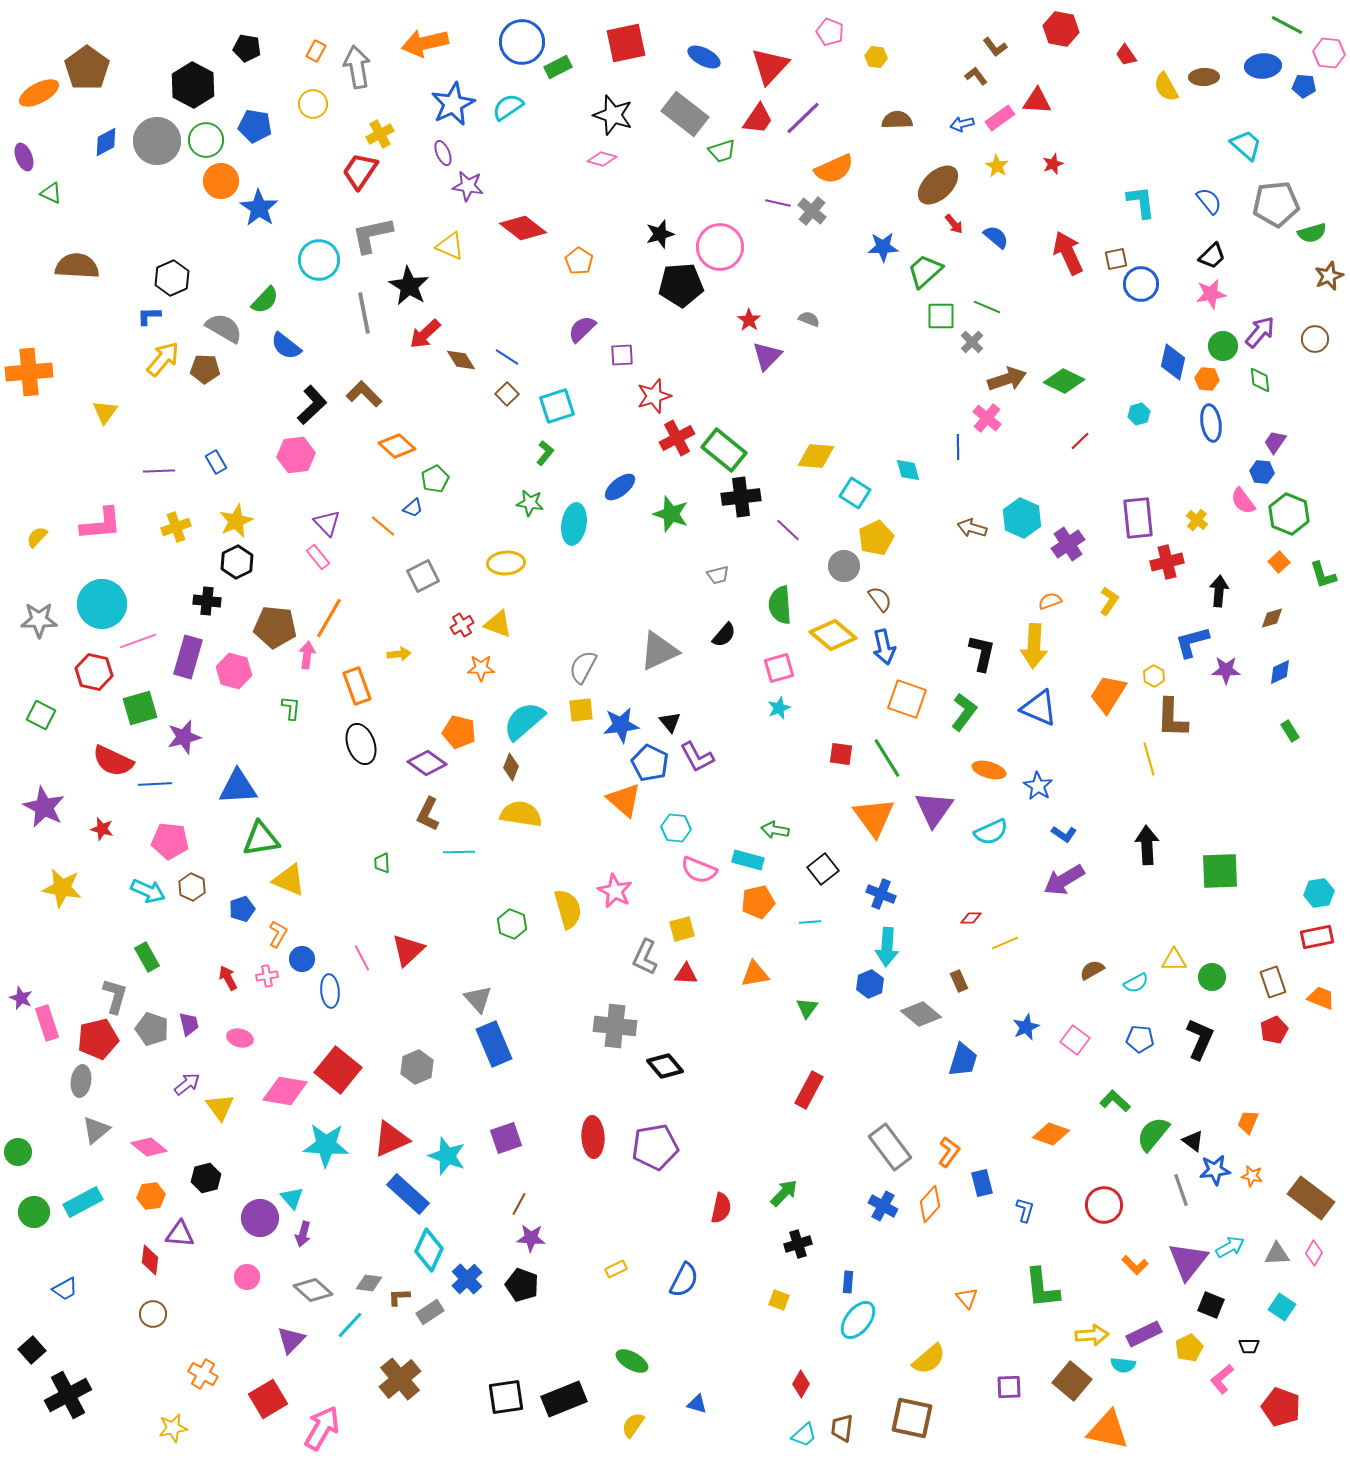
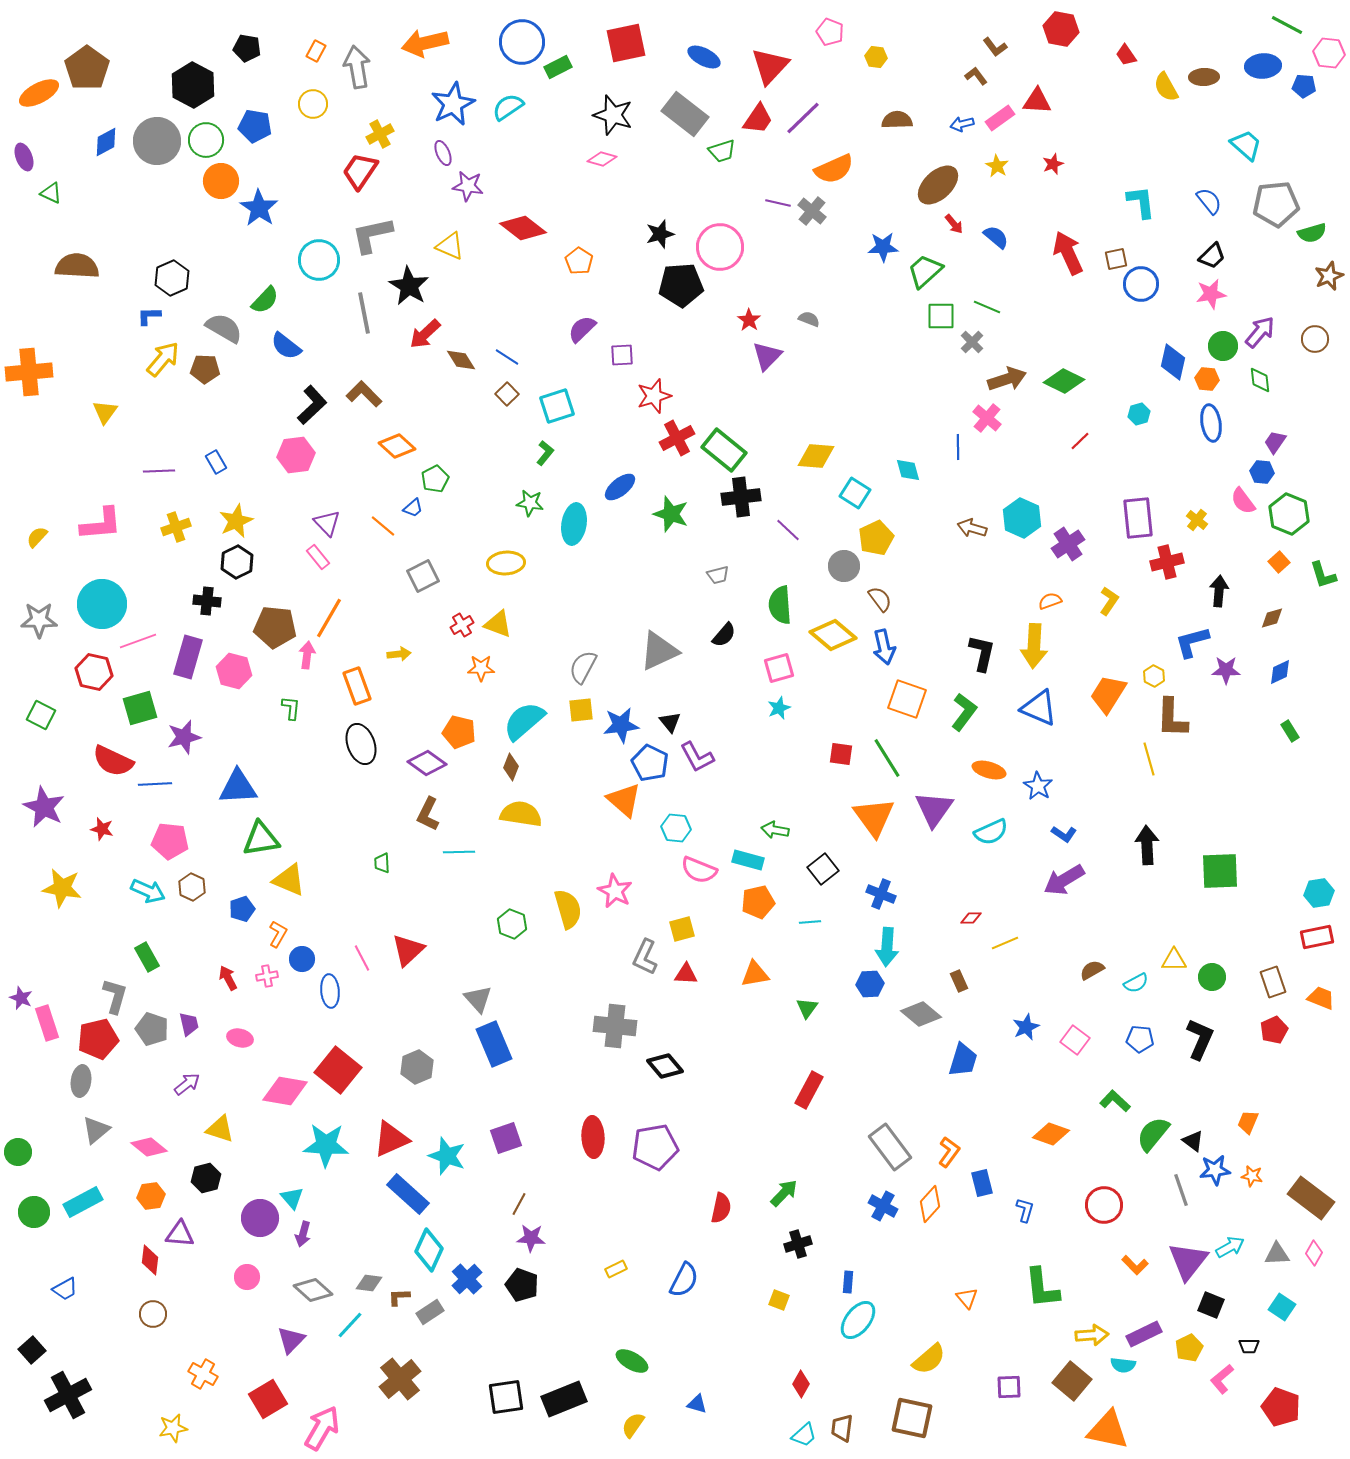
blue hexagon at (870, 984): rotated 20 degrees clockwise
yellow triangle at (220, 1107): moved 22 px down; rotated 36 degrees counterclockwise
